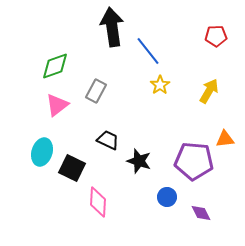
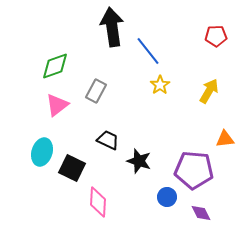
purple pentagon: moved 9 px down
